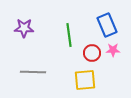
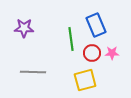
blue rectangle: moved 11 px left
green line: moved 2 px right, 4 px down
pink star: moved 1 px left, 3 px down
yellow square: rotated 10 degrees counterclockwise
